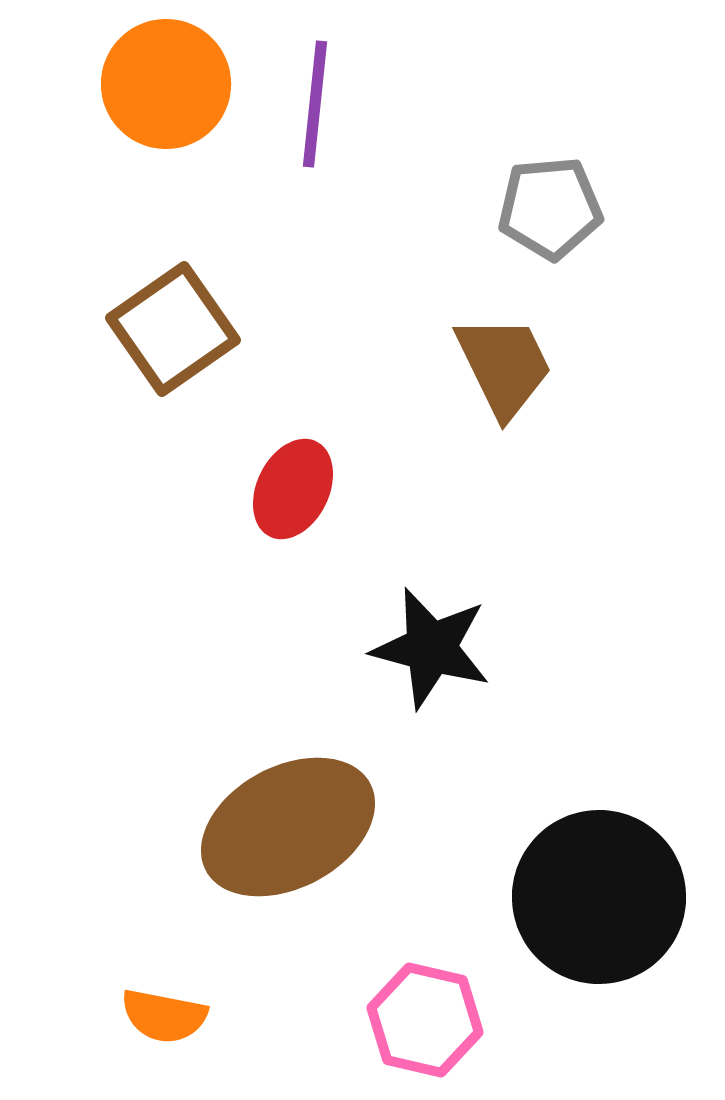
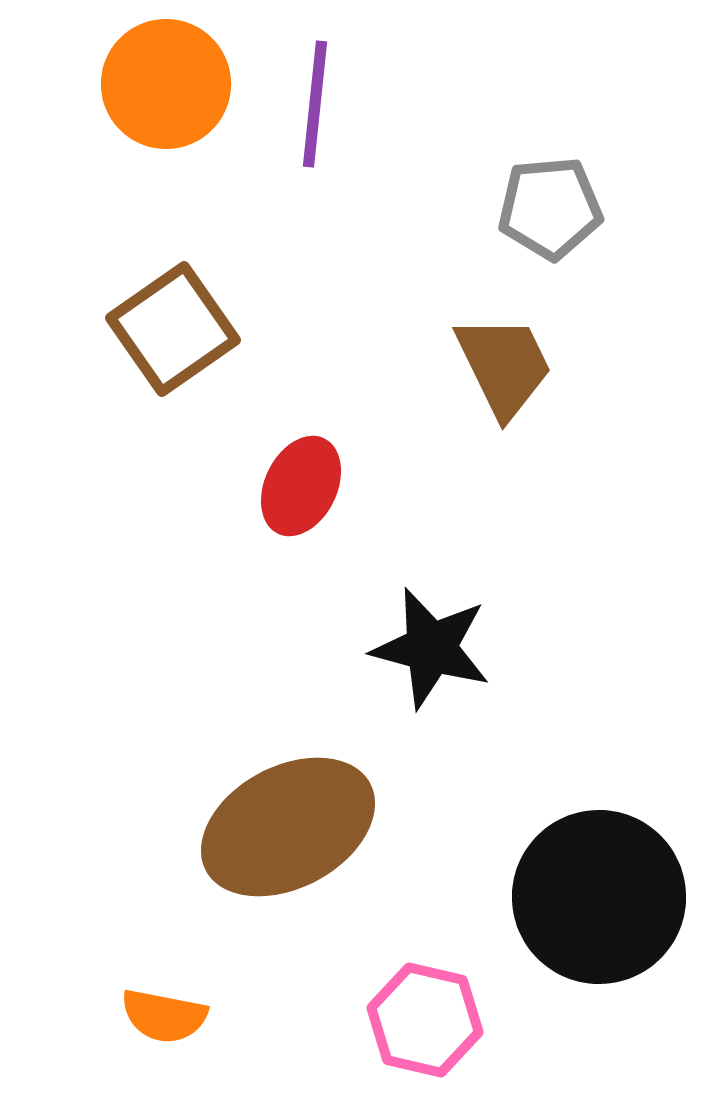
red ellipse: moved 8 px right, 3 px up
